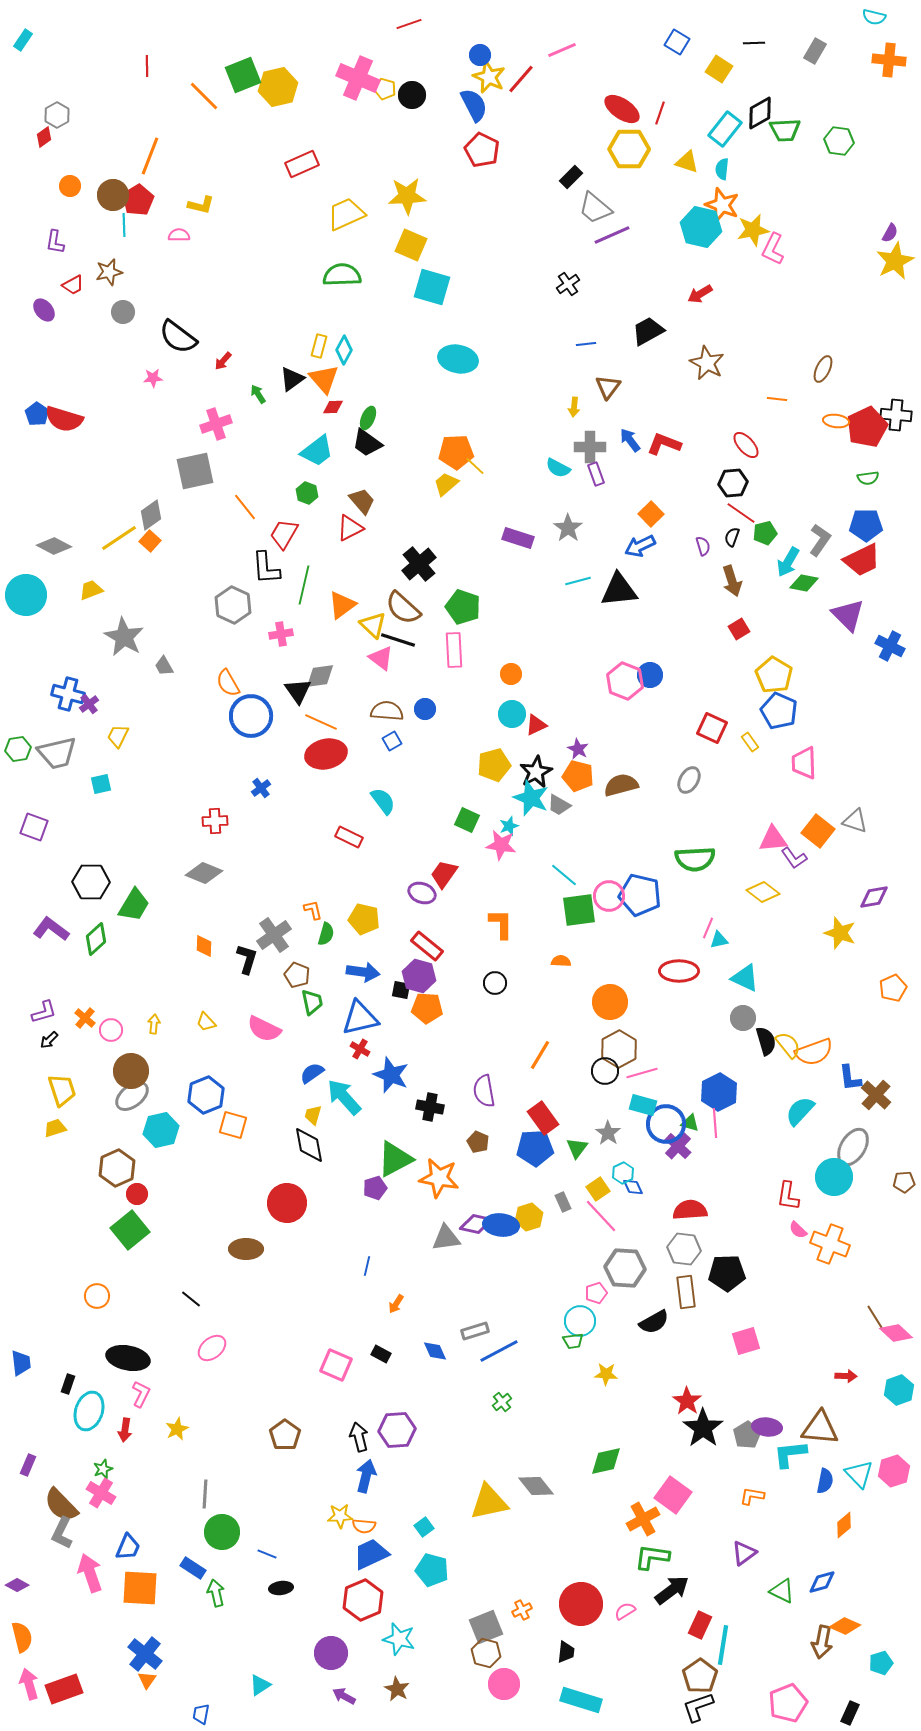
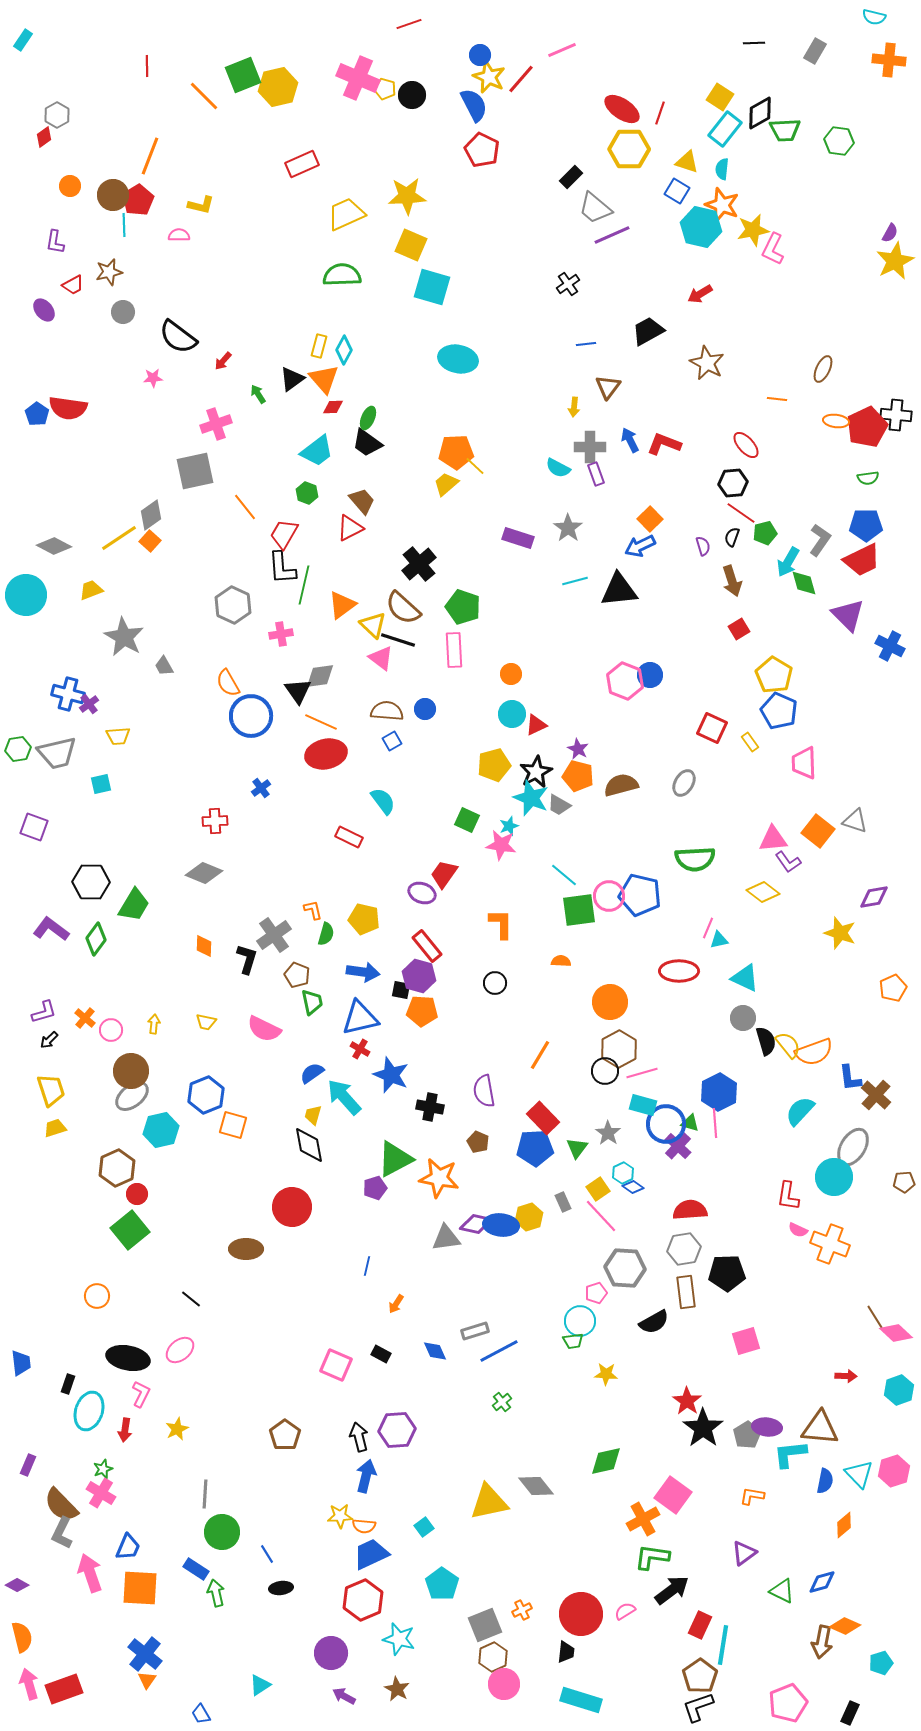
blue square at (677, 42): moved 149 px down
yellow square at (719, 69): moved 1 px right, 28 px down
red semicircle at (64, 419): moved 4 px right, 11 px up; rotated 9 degrees counterclockwise
blue arrow at (630, 440): rotated 10 degrees clockwise
orange square at (651, 514): moved 1 px left, 5 px down
black L-shape at (266, 568): moved 16 px right
cyan line at (578, 581): moved 3 px left
green diamond at (804, 583): rotated 64 degrees clockwise
yellow trapezoid at (118, 736): rotated 120 degrees counterclockwise
gray ellipse at (689, 780): moved 5 px left, 3 px down
purple L-shape at (794, 858): moved 6 px left, 4 px down
green diamond at (96, 939): rotated 12 degrees counterclockwise
red rectangle at (427, 946): rotated 12 degrees clockwise
orange pentagon at (427, 1008): moved 5 px left, 3 px down
yellow trapezoid at (206, 1022): rotated 35 degrees counterclockwise
yellow trapezoid at (62, 1090): moved 11 px left
red rectangle at (543, 1118): rotated 8 degrees counterclockwise
blue diamond at (633, 1187): rotated 30 degrees counterclockwise
red circle at (287, 1203): moved 5 px right, 4 px down
pink semicircle at (798, 1230): rotated 18 degrees counterclockwise
gray hexagon at (684, 1249): rotated 16 degrees counterclockwise
pink ellipse at (212, 1348): moved 32 px left, 2 px down
blue line at (267, 1554): rotated 36 degrees clockwise
blue rectangle at (193, 1568): moved 3 px right, 1 px down
cyan pentagon at (432, 1570): moved 10 px right, 14 px down; rotated 20 degrees clockwise
red circle at (581, 1604): moved 10 px down
gray square at (486, 1627): moved 1 px left, 2 px up
brown hexagon at (486, 1653): moved 7 px right, 4 px down; rotated 20 degrees clockwise
blue trapezoid at (201, 1714): rotated 40 degrees counterclockwise
